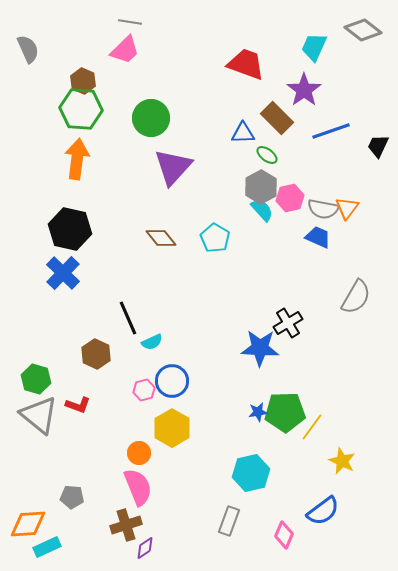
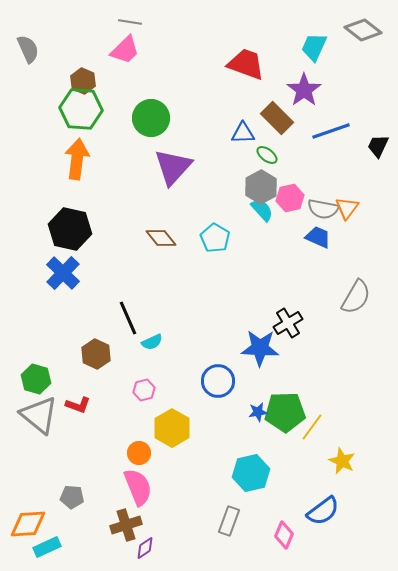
blue circle at (172, 381): moved 46 px right
